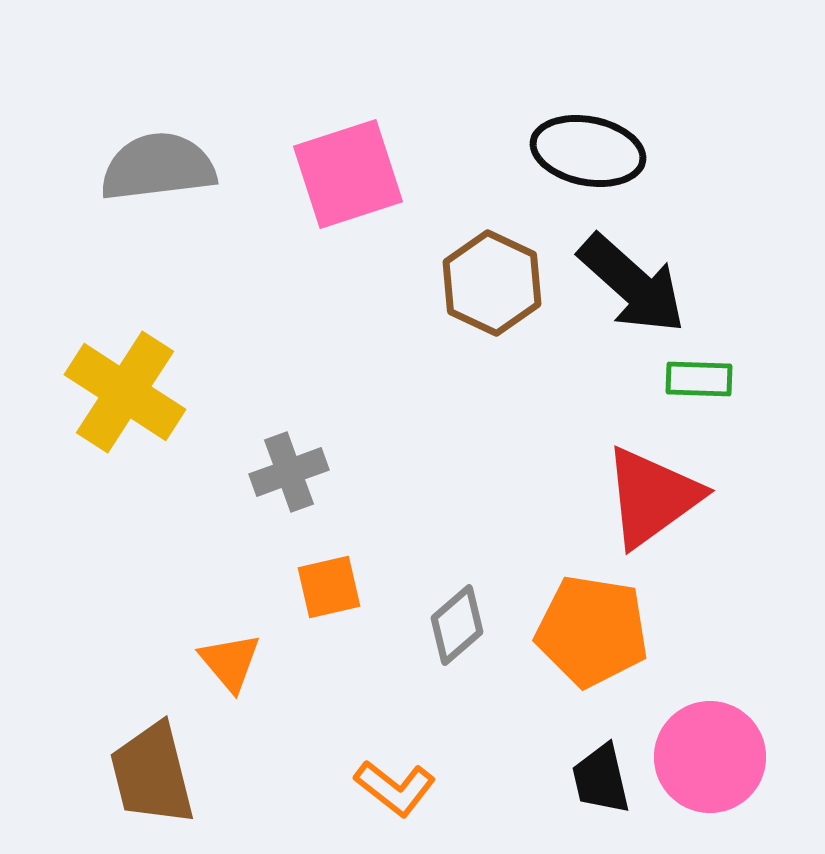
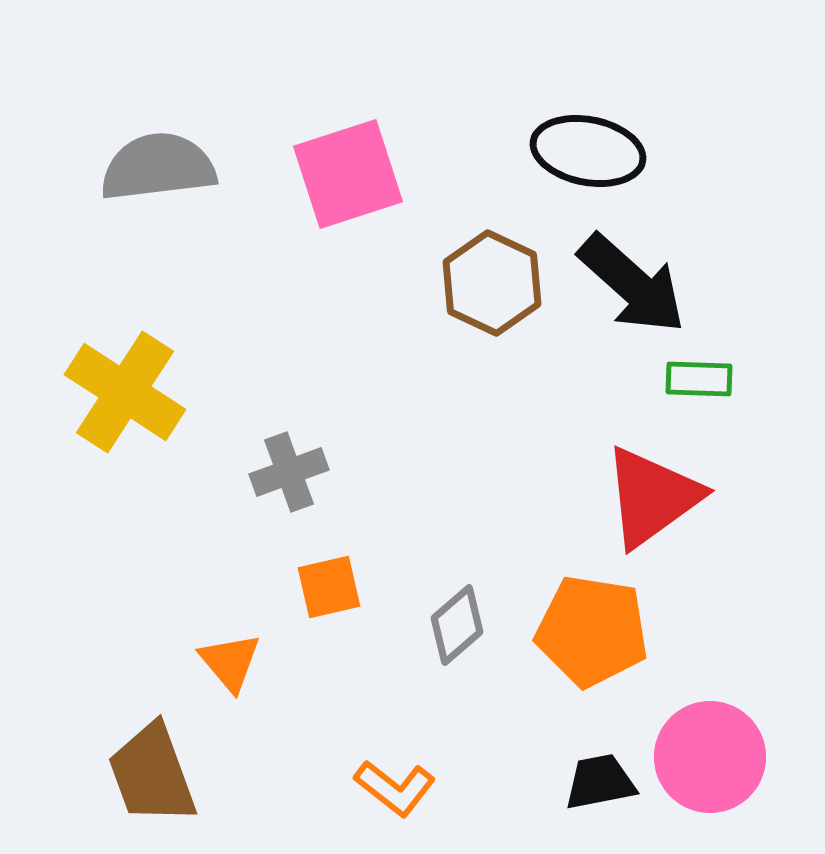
brown trapezoid: rotated 6 degrees counterclockwise
black trapezoid: moved 1 px left, 3 px down; rotated 92 degrees clockwise
